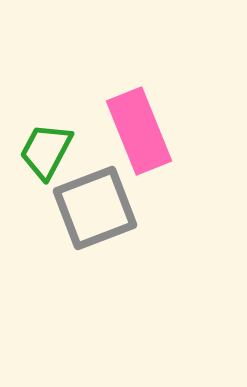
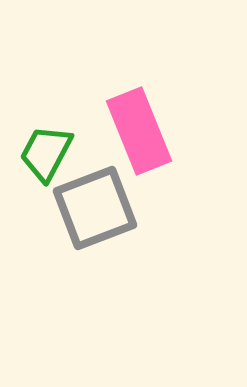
green trapezoid: moved 2 px down
